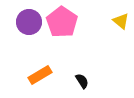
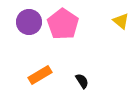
pink pentagon: moved 1 px right, 2 px down
